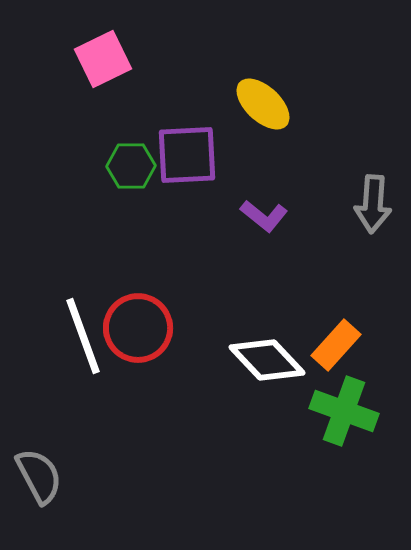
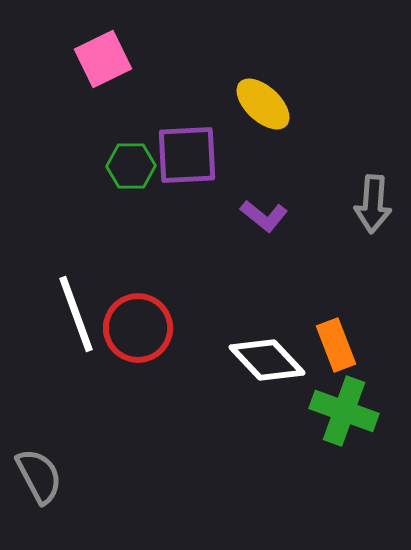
white line: moved 7 px left, 22 px up
orange rectangle: rotated 63 degrees counterclockwise
